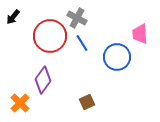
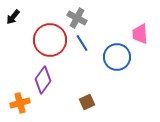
red circle: moved 4 px down
orange cross: rotated 30 degrees clockwise
